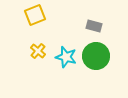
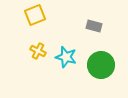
yellow cross: rotated 14 degrees counterclockwise
green circle: moved 5 px right, 9 px down
